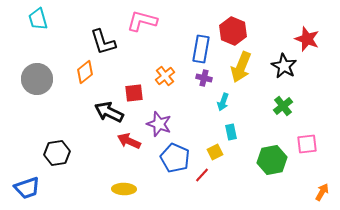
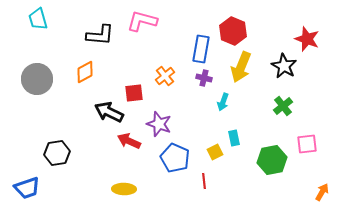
black L-shape: moved 3 px left, 7 px up; rotated 68 degrees counterclockwise
orange diamond: rotated 10 degrees clockwise
cyan rectangle: moved 3 px right, 6 px down
red line: moved 2 px right, 6 px down; rotated 49 degrees counterclockwise
